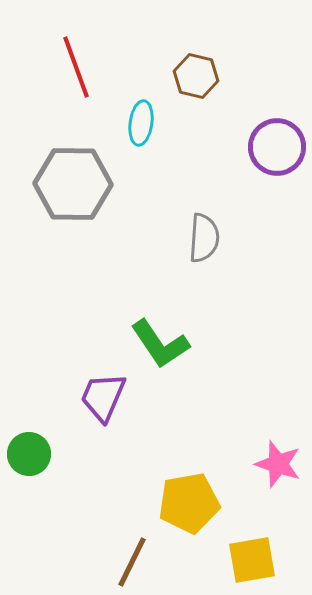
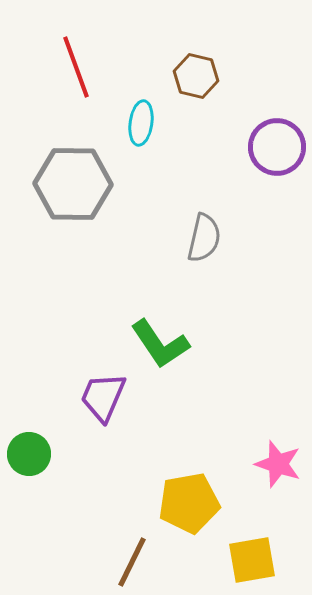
gray semicircle: rotated 9 degrees clockwise
